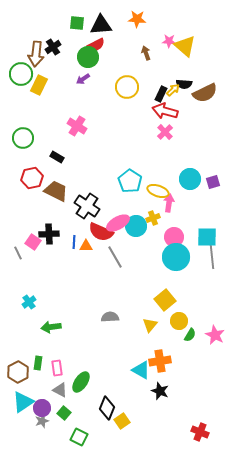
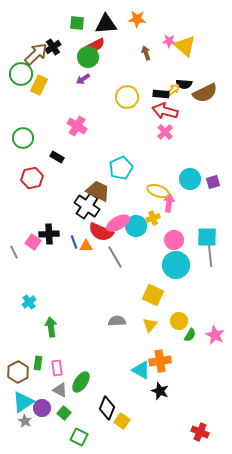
black triangle at (101, 25): moved 5 px right, 1 px up
brown arrow at (36, 54): rotated 140 degrees counterclockwise
yellow circle at (127, 87): moved 10 px down
black rectangle at (161, 94): rotated 70 degrees clockwise
cyan pentagon at (130, 181): moved 9 px left, 13 px up; rotated 15 degrees clockwise
brown trapezoid at (56, 191): moved 42 px right
pink circle at (174, 237): moved 3 px down
blue line at (74, 242): rotated 24 degrees counterclockwise
gray line at (18, 253): moved 4 px left, 1 px up
cyan circle at (176, 257): moved 8 px down
gray line at (212, 257): moved 2 px left, 2 px up
yellow square at (165, 300): moved 12 px left, 5 px up; rotated 25 degrees counterclockwise
gray semicircle at (110, 317): moved 7 px right, 4 px down
green arrow at (51, 327): rotated 90 degrees clockwise
gray star at (42, 421): moved 17 px left; rotated 24 degrees counterclockwise
yellow square at (122, 421): rotated 21 degrees counterclockwise
